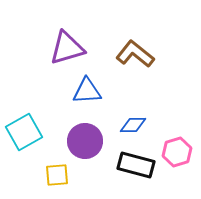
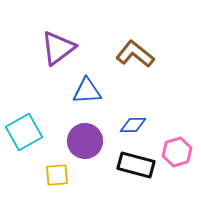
purple triangle: moved 9 px left; rotated 21 degrees counterclockwise
